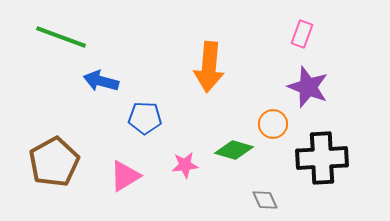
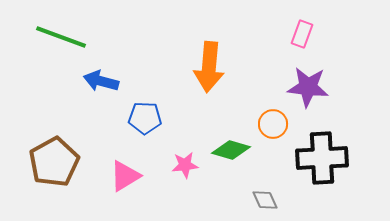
purple star: rotated 15 degrees counterclockwise
green diamond: moved 3 px left
